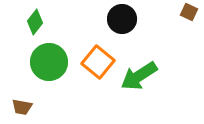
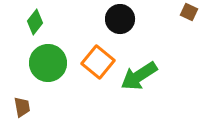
black circle: moved 2 px left
green circle: moved 1 px left, 1 px down
brown trapezoid: rotated 110 degrees counterclockwise
